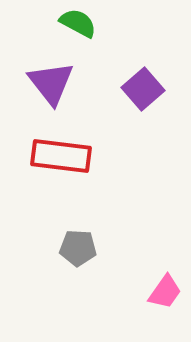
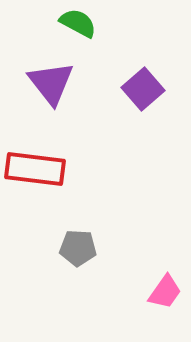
red rectangle: moved 26 px left, 13 px down
